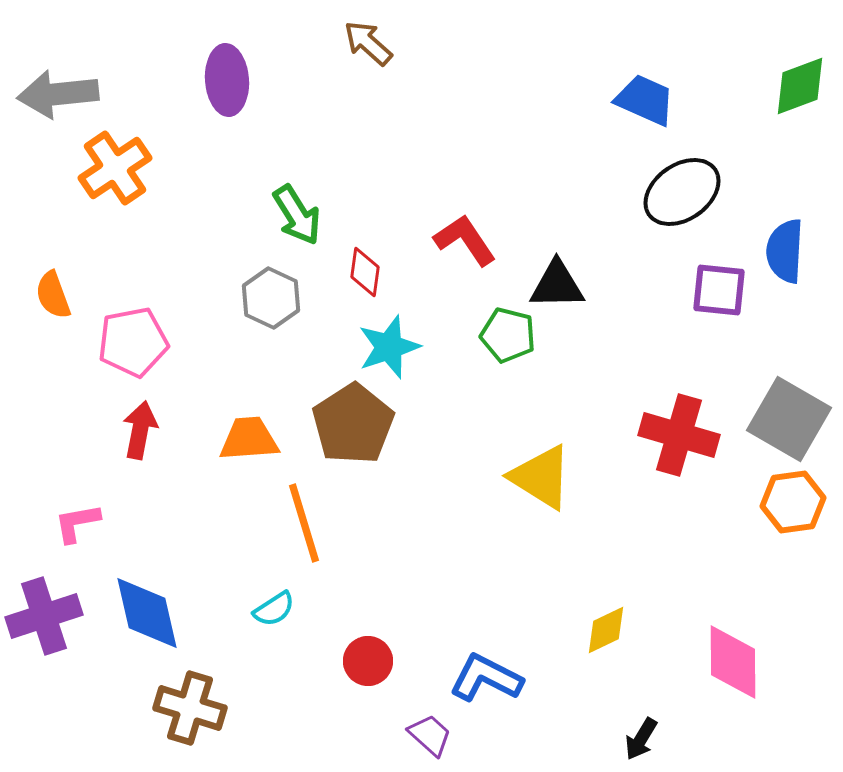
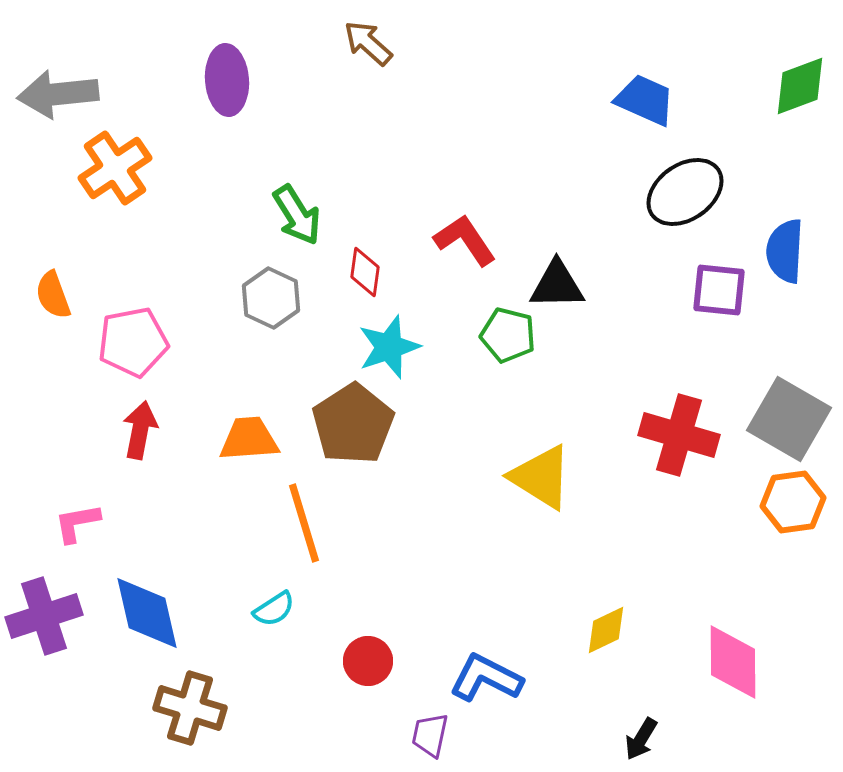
black ellipse: moved 3 px right
purple trapezoid: rotated 120 degrees counterclockwise
